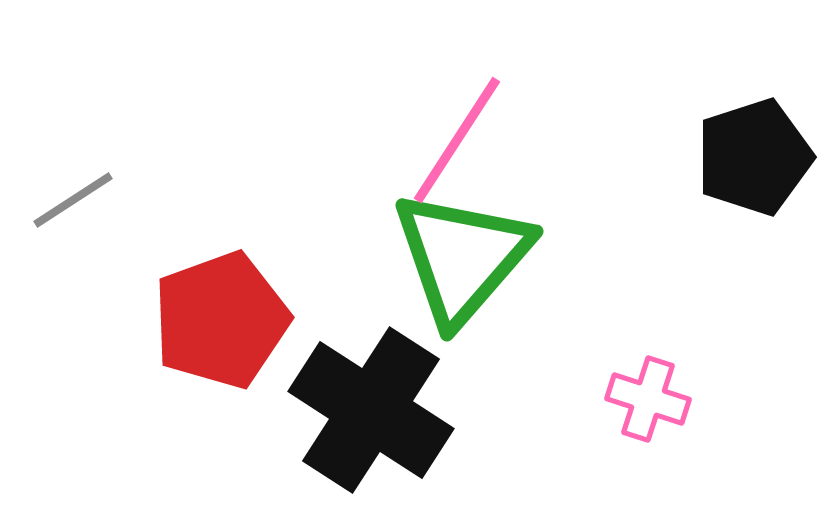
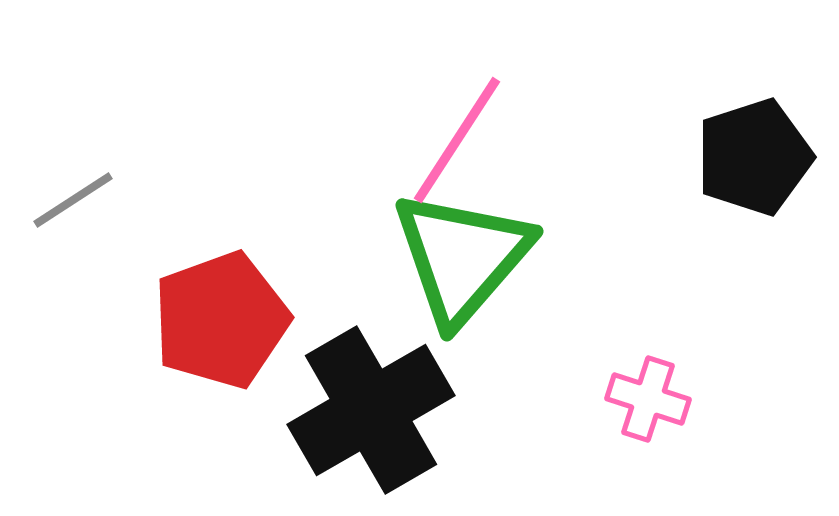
black cross: rotated 27 degrees clockwise
